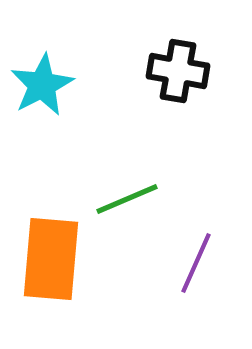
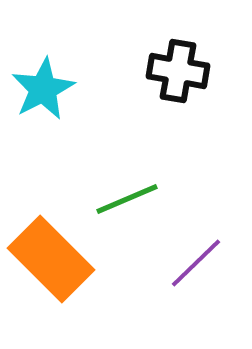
cyan star: moved 1 px right, 4 px down
orange rectangle: rotated 50 degrees counterclockwise
purple line: rotated 22 degrees clockwise
